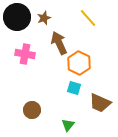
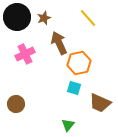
pink cross: rotated 36 degrees counterclockwise
orange hexagon: rotated 20 degrees clockwise
brown circle: moved 16 px left, 6 px up
